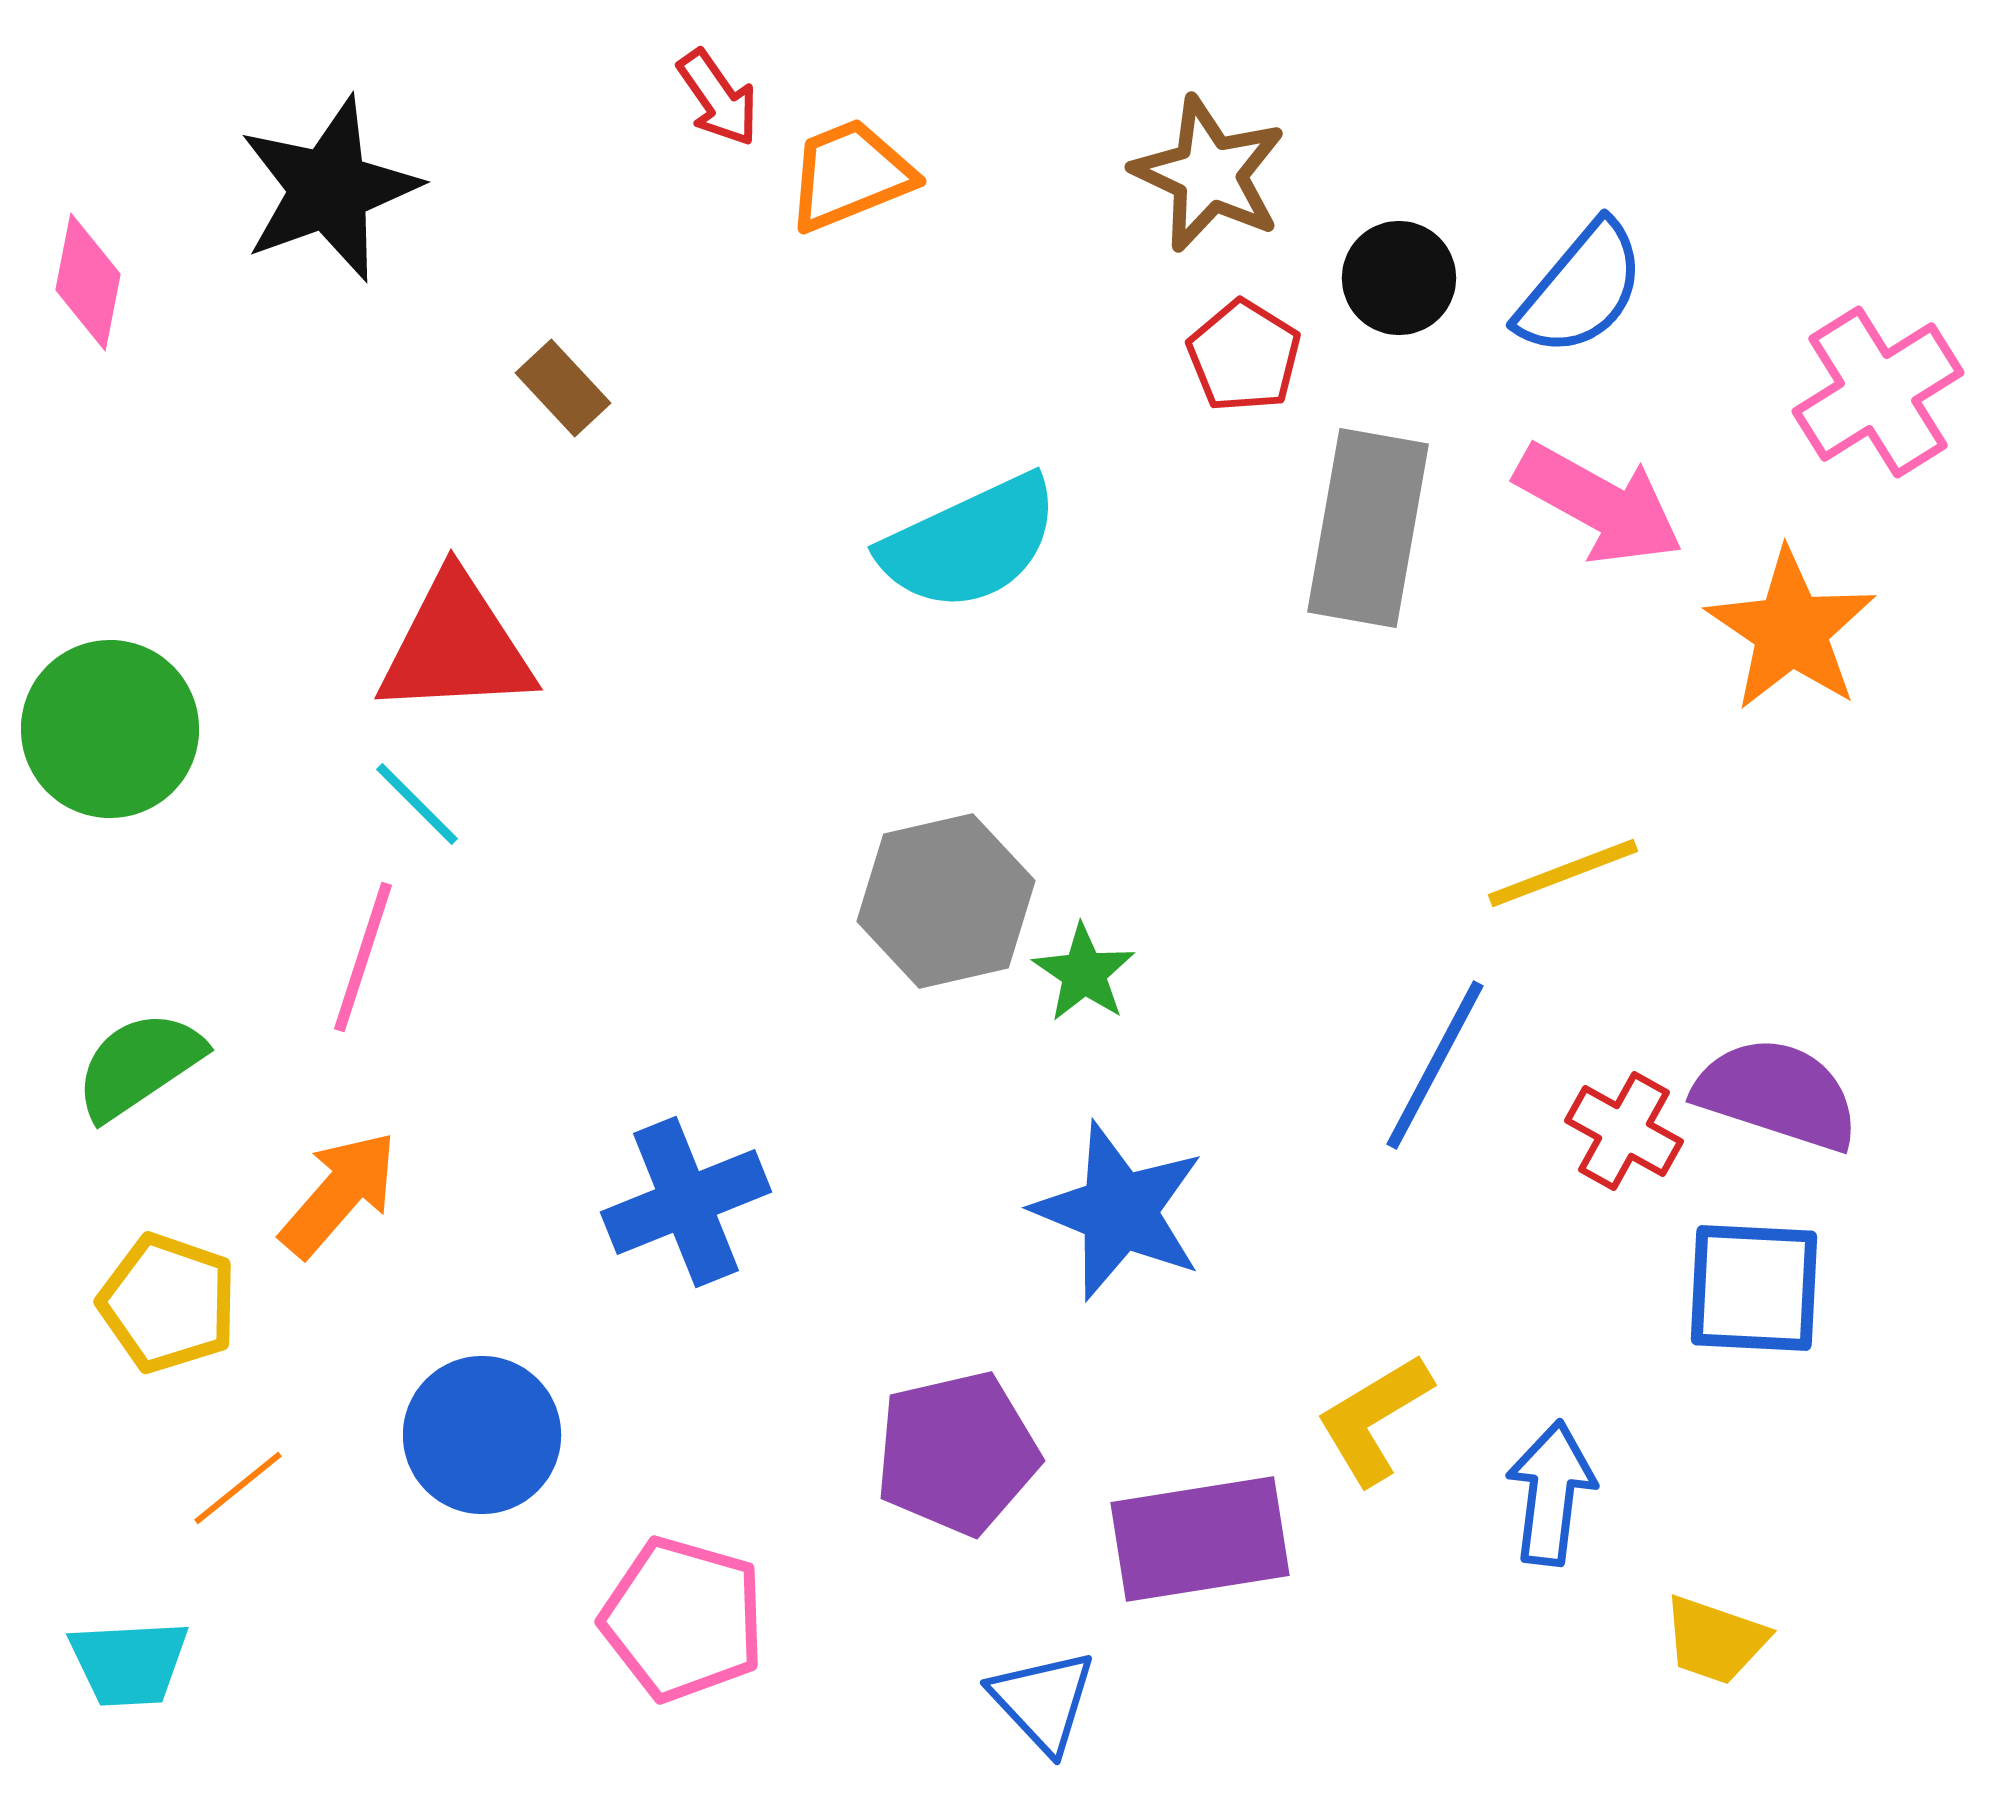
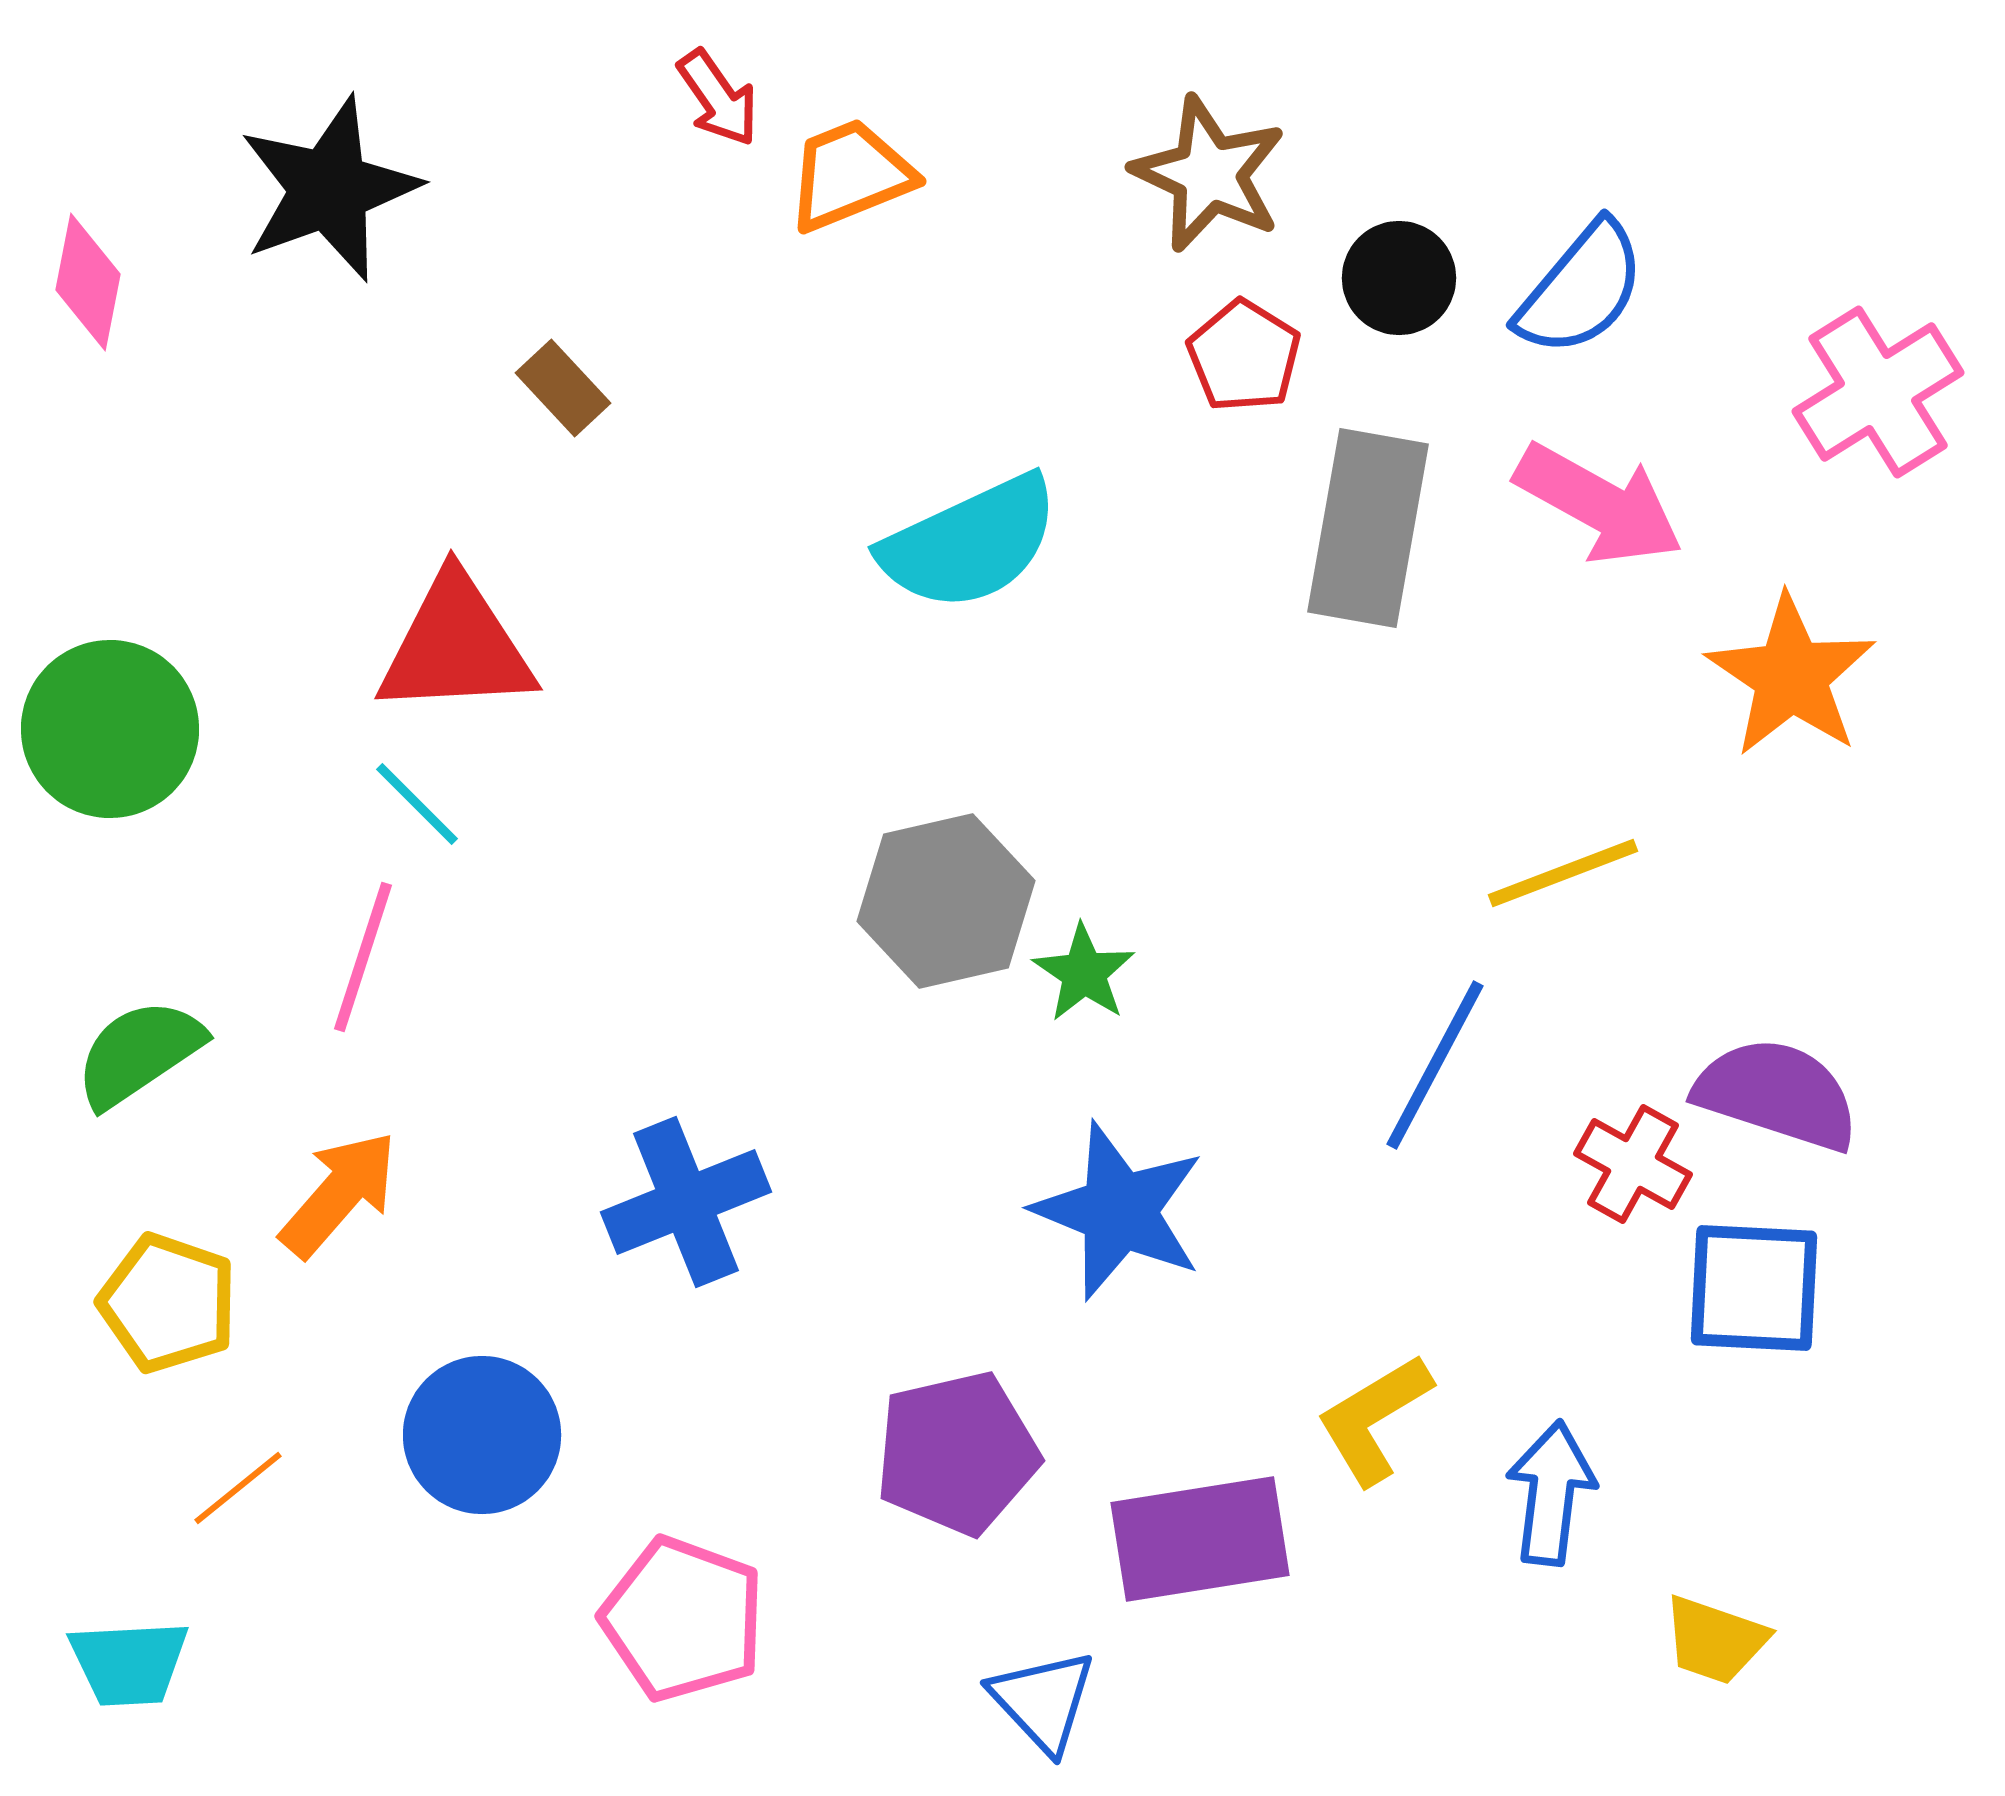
orange star: moved 46 px down
green semicircle: moved 12 px up
red cross: moved 9 px right, 33 px down
pink pentagon: rotated 4 degrees clockwise
